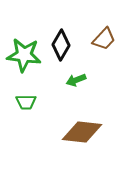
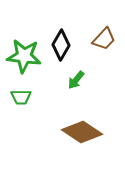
green star: moved 1 px down
green arrow: rotated 30 degrees counterclockwise
green trapezoid: moved 5 px left, 5 px up
brown diamond: rotated 27 degrees clockwise
